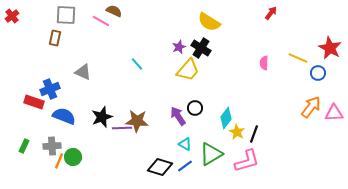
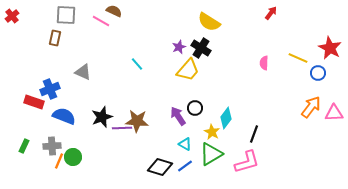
yellow star: moved 25 px left
pink L-shape: moved 1 px down
